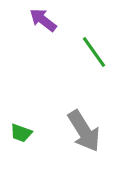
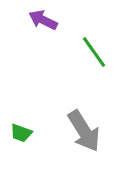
purple arrow: rotated 12 degrees counterclockwise
